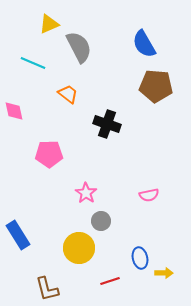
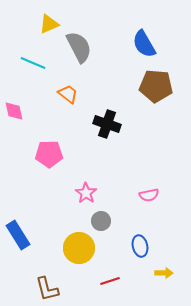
blue ellipse: moved 12 px up
